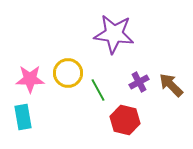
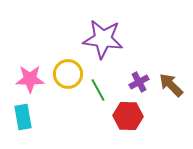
purple star: moved 11 px left, 5 px down
yellow circle: moved 1 px down
red hexagon: moved 3 px right, 4 px up; rotated 12 degrees counterclockwise
